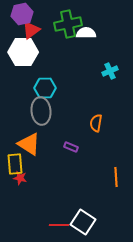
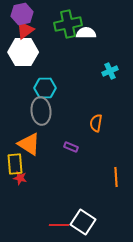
red triangle: moved 6 px left
